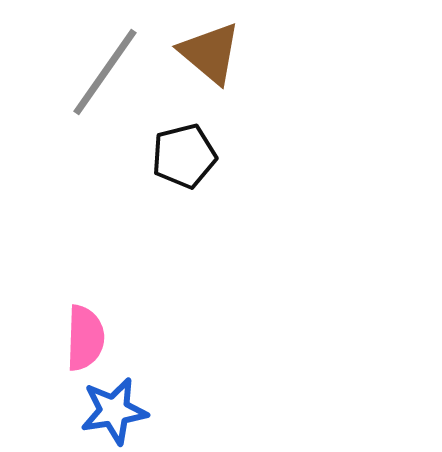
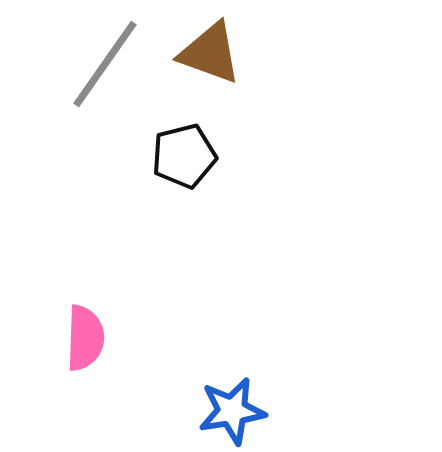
brown triangle: rotated 20 degrees counterclockwise
gray line: moved 8 px up
blue star: moved 118 px right
